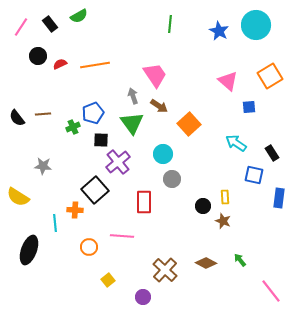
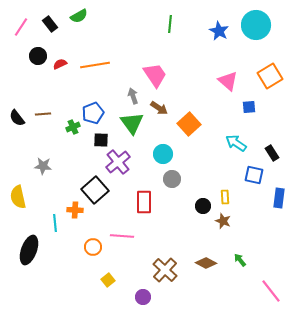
brown arrow at (159, 106): moved 2 px down
yellow semicircle at (18, 197): rotated 45 degrees clockwise
orange circle at (89, 247): moved 4 px right
